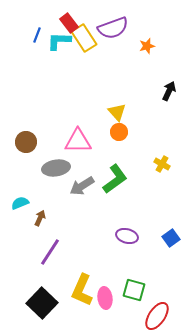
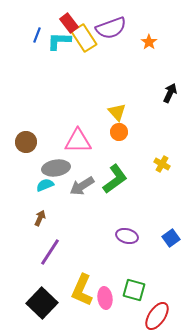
purple semicircle: moved 2 px left
orange star: moved 2 px right, 4 px up; rotated 21 degrees counterclockwise
black arrow: moved 1 px right, 2 px down
cyan semicircle: moved 25 px right, 18 px up
